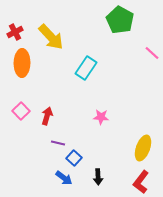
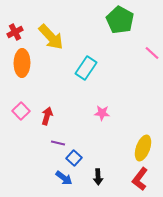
pink star: moved 1 px right, 4 px up
red L-shape: moved 1 px left, 3 px up
